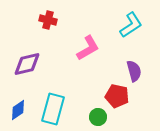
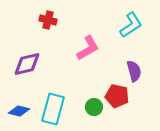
blue diamond: moved 1 px right, 1 px down; rotated 50 degrees clockwise
green circle: moved 4 px left, 10 px up
